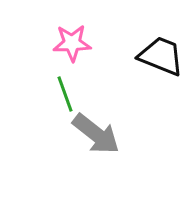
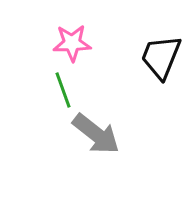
black trapezoid: moved 1 px down; rotated 90 degrees counterclockwise
green line: moved 2 px left, 4 px up
